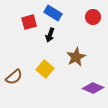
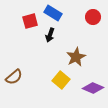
red square: moved 1 px right, 1 px up
yellow square: moved 16 px right, 11 px down
